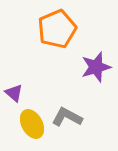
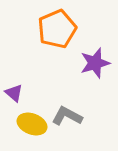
purple star: moved 1 px left, 4 px up
gray L-shape: moved 1 px up
yellow ellipse: rotated 40 degrees counterclockwise
